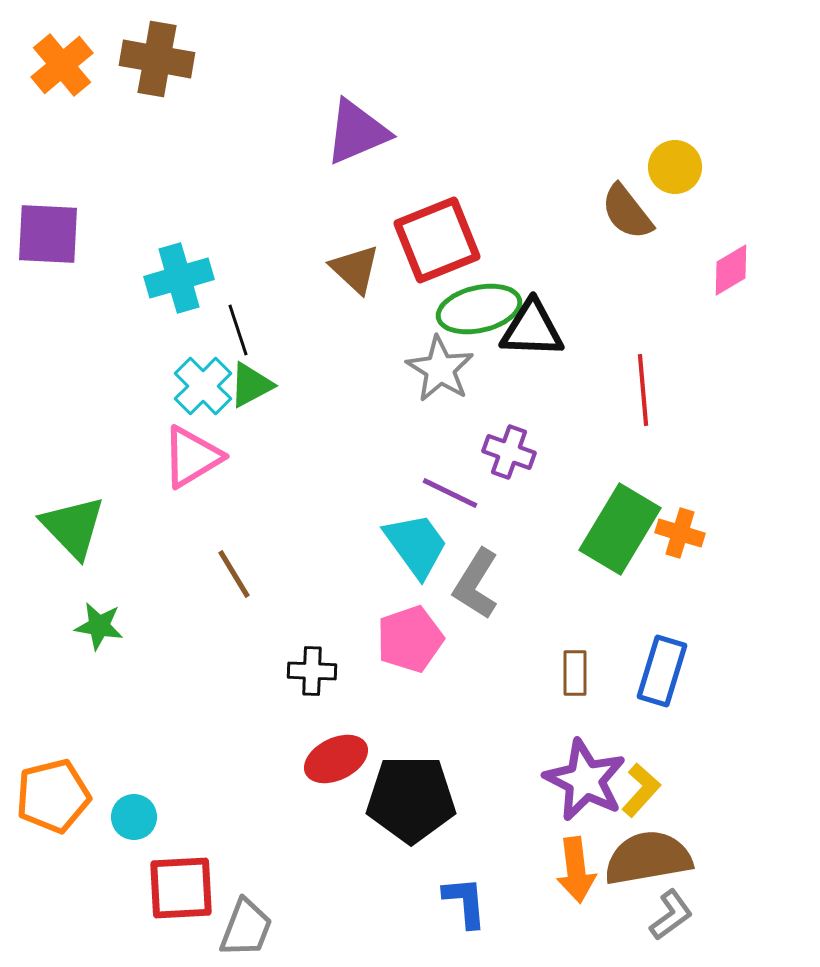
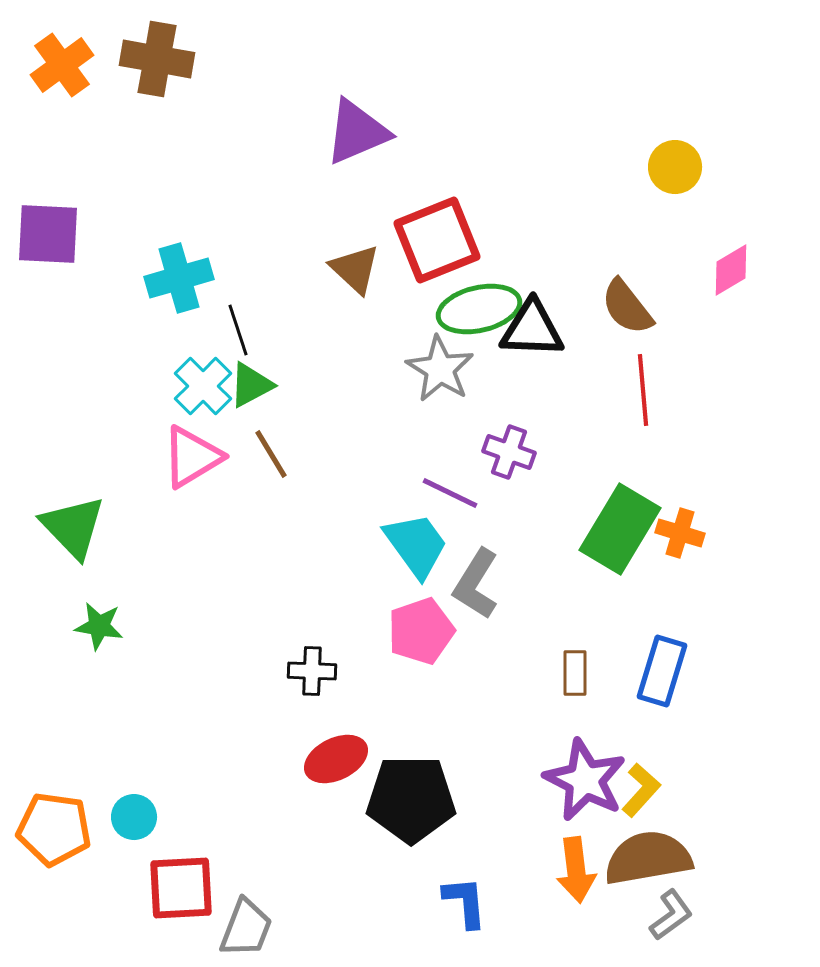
orange cross at (62, 65): rotated 4 degrees clockwise
brown semicircle at (627, 212): moved 95 px down
brown line at (234, 574): moved 37 px right, 120 px up
pink pentagon at (410, 639): moved 11 px right, 8 px up
orange pentagon at (53, 796): moved 1 px right, 33 px down; rotated 22 degrees clockwise
